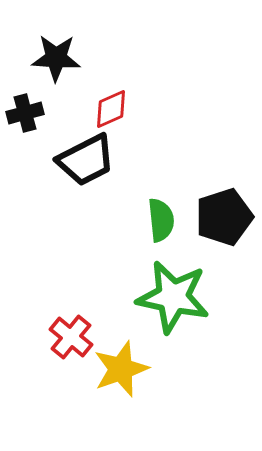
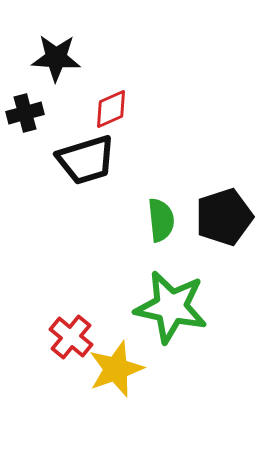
black trapezoid: rotated 10 degrees clockwise
green star: moved 2 px left, 10 px down
yellow star: moved 5 px left
